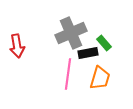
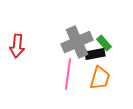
gray cross: moved 6 px right, 9 px down
red arrow: rotated 15 degrees clockwise
black rectangle: moved 7 px right, 1 px down
